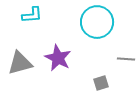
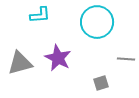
cyan L-shape: moved 8 px right
